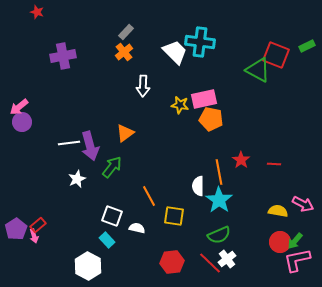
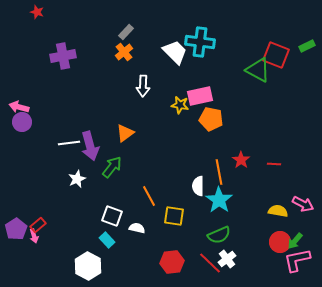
pink rectangle at (204, 99): moved 4 px left, 3 px up
pink arrow at (19, 107): rotated 54 degrees clockwise
